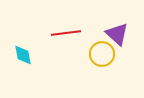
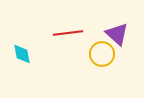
red line: moved 2 px right
cyan diamond: moved 1 px left, 1 px up
